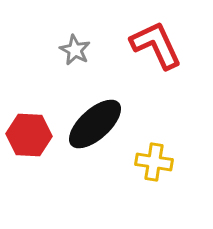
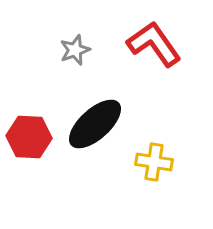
red L-shape: moved 2 px left, 1 px up; rotated 10 degrees counterclockwise
gray star: rotated 24 degrees clockwise
red hexagon: moved 2 px down
